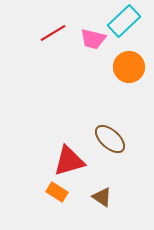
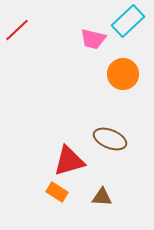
cyan rectangle: moved 4 px right
red line: moved 36 px left, 3 px up; rotated 12 degrees counterclockwise
orange circle: moved 6 px left, 7 px down
brown ellipse: rotated 20 degrees counterclockwise
brown triangle: rotated 30 degrees counterclockwise
